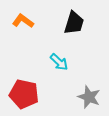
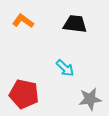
black trapezoid: moved 1 px right, 1 px down; rotated 100 degrees counterclockwise
cyan arrow: moved 6 px right, 6 px down
gray star: moved 1 px right, 2 px down; rotated 30 degrees counterclockwise
